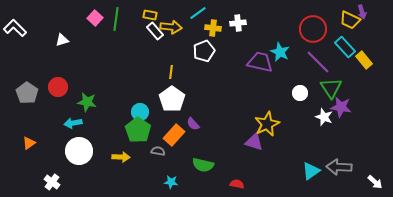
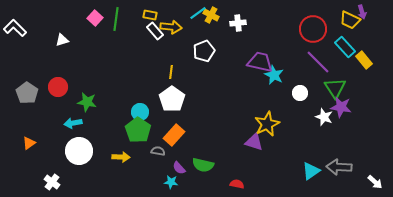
yellow cross at (213, 28): moved 2 px left, 13 px up; rotated 21 degrees clockwise
cyan star at (280, 52): moved 6 px left, 23 px down
green triangle at (331, 88): moved 4 px right
purple semicircle at (193, 124): moved 14 px left, 44 px down
